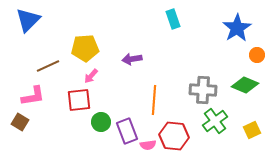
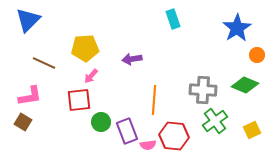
brown line: moved 4 px left, 3 px up; rotated 50 degrees clockwise
pink L-shape: moved 3 px left
brown square: moved 3 px right
